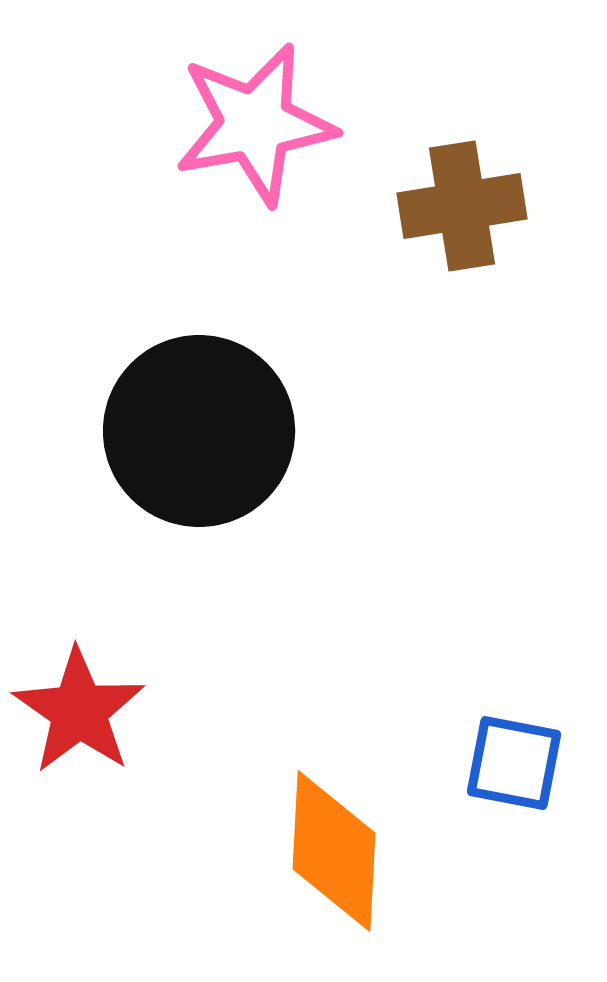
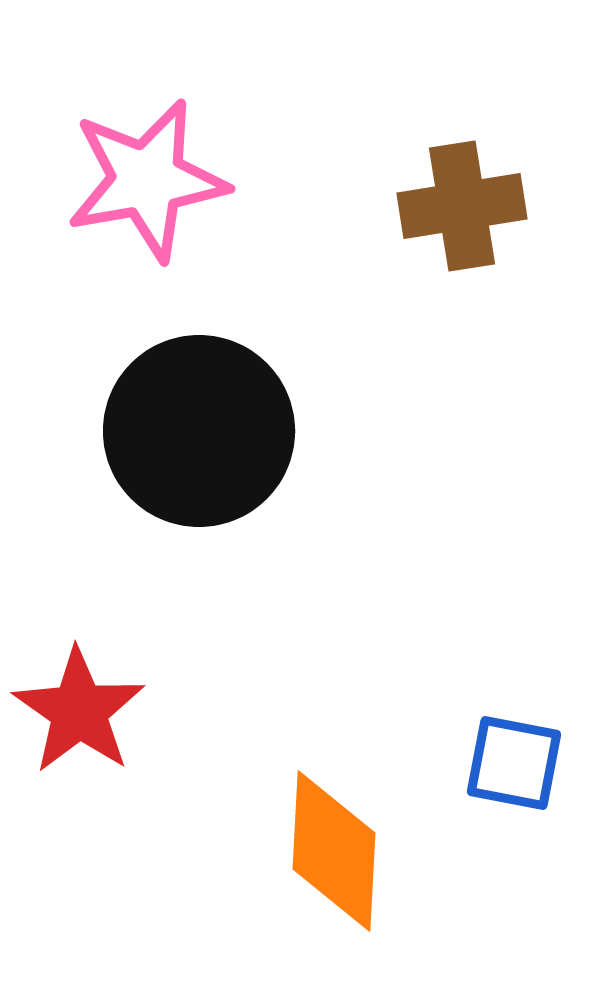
pink star: moved 108 px left, 56 px down
